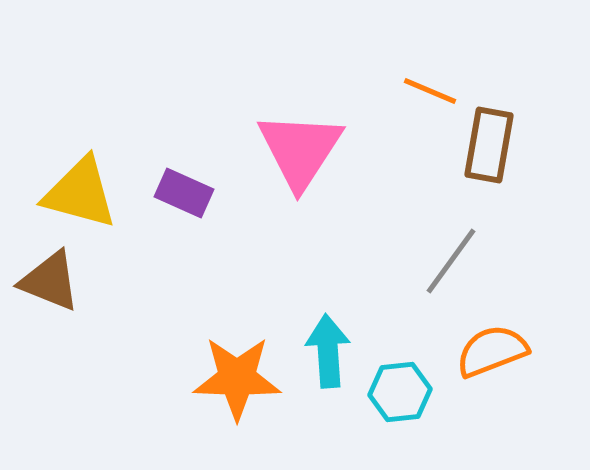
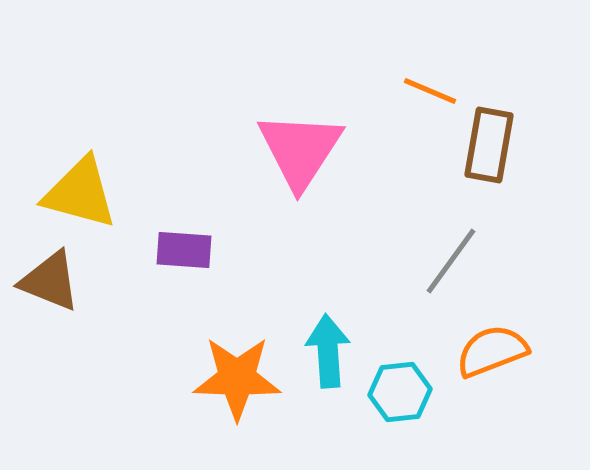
purple rectangle: moved 57 px down; rotated 20 degrees counterclockwise
